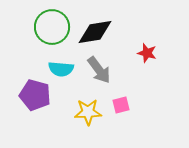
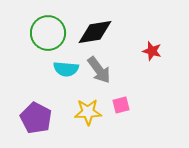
green circle: moved 4 px left, 6 px down
red star: moved 5 px right, 2 px up
cyan semicircle: moved 5 px right
purple pentagon: moved 1 px right, 23 px down; rotated 12 degrees clockwise
